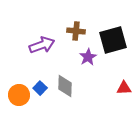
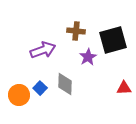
purple arrow: moved 1 px right, 5 px down
gray diamond: moved 2 px up
